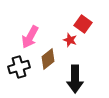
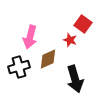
pink arrow: rotated 15 degrees counterclockwise
brown diamond: rotated 15 degrees clockwise
black arrow: rotated 16 degrees counterclockwise
